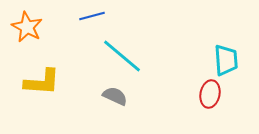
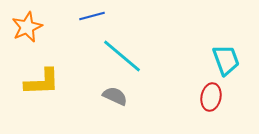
orange star: rotated 20 degrees clockwise
cyan trapezoid: rotated 16 degrees counterclockwise
yellow L-shape: rotated 6 degrees counterclockwise
red ellipse: moved 1 px right, 3 px down
